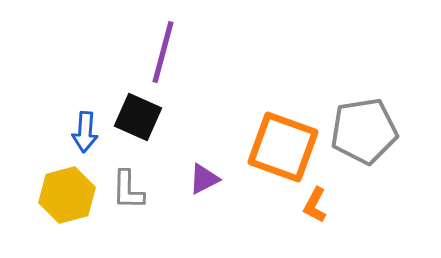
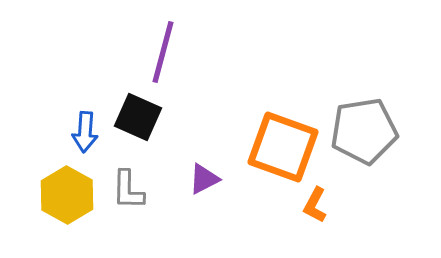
yellow hexagon: rotated 16 degrees counterclockwise
